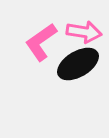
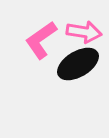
pink L-shape: moved 2 px up
